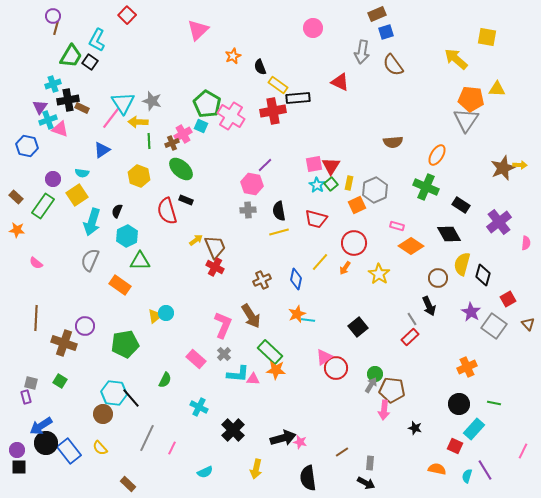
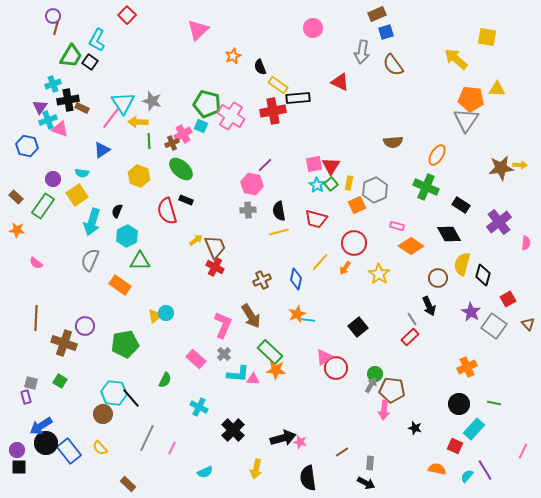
green pentagon at (207, 104): rotated 16 degrees counterclockwise
brown star at (503, 168): moved 2 px left; rotated 15 degrees clockwise
cyan semicircle at (467, 476): rotated 24 degrees clockwise
